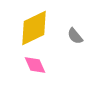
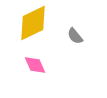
yellow diamond: moved 1 px left, 5 px up
